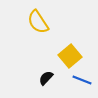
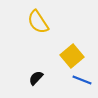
yellow square: moved 2 px right
black semicircle: moved 10 px left
